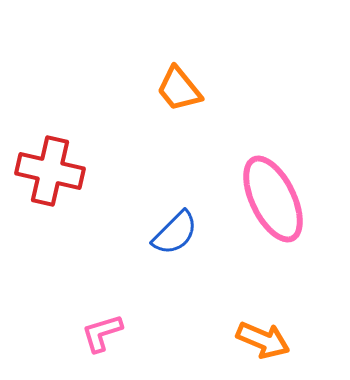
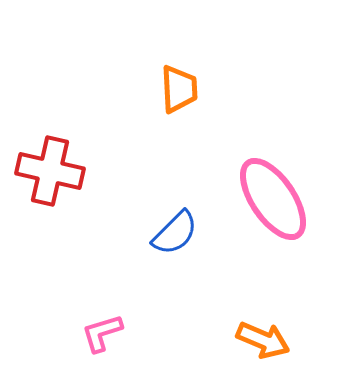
orange trapezoid: rotated 144 degrees counterclockwise
pink ellipse: rotated 8 degrees counterclockwise
